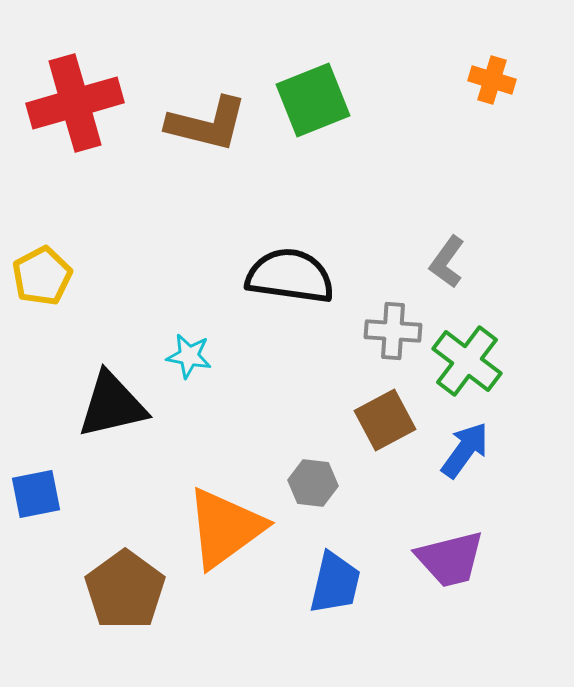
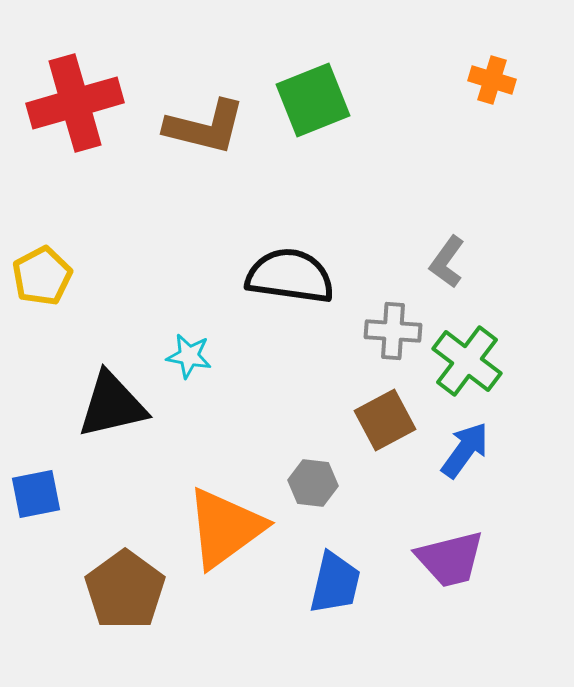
brown L-shape: moved 2 px left, 3 px down
